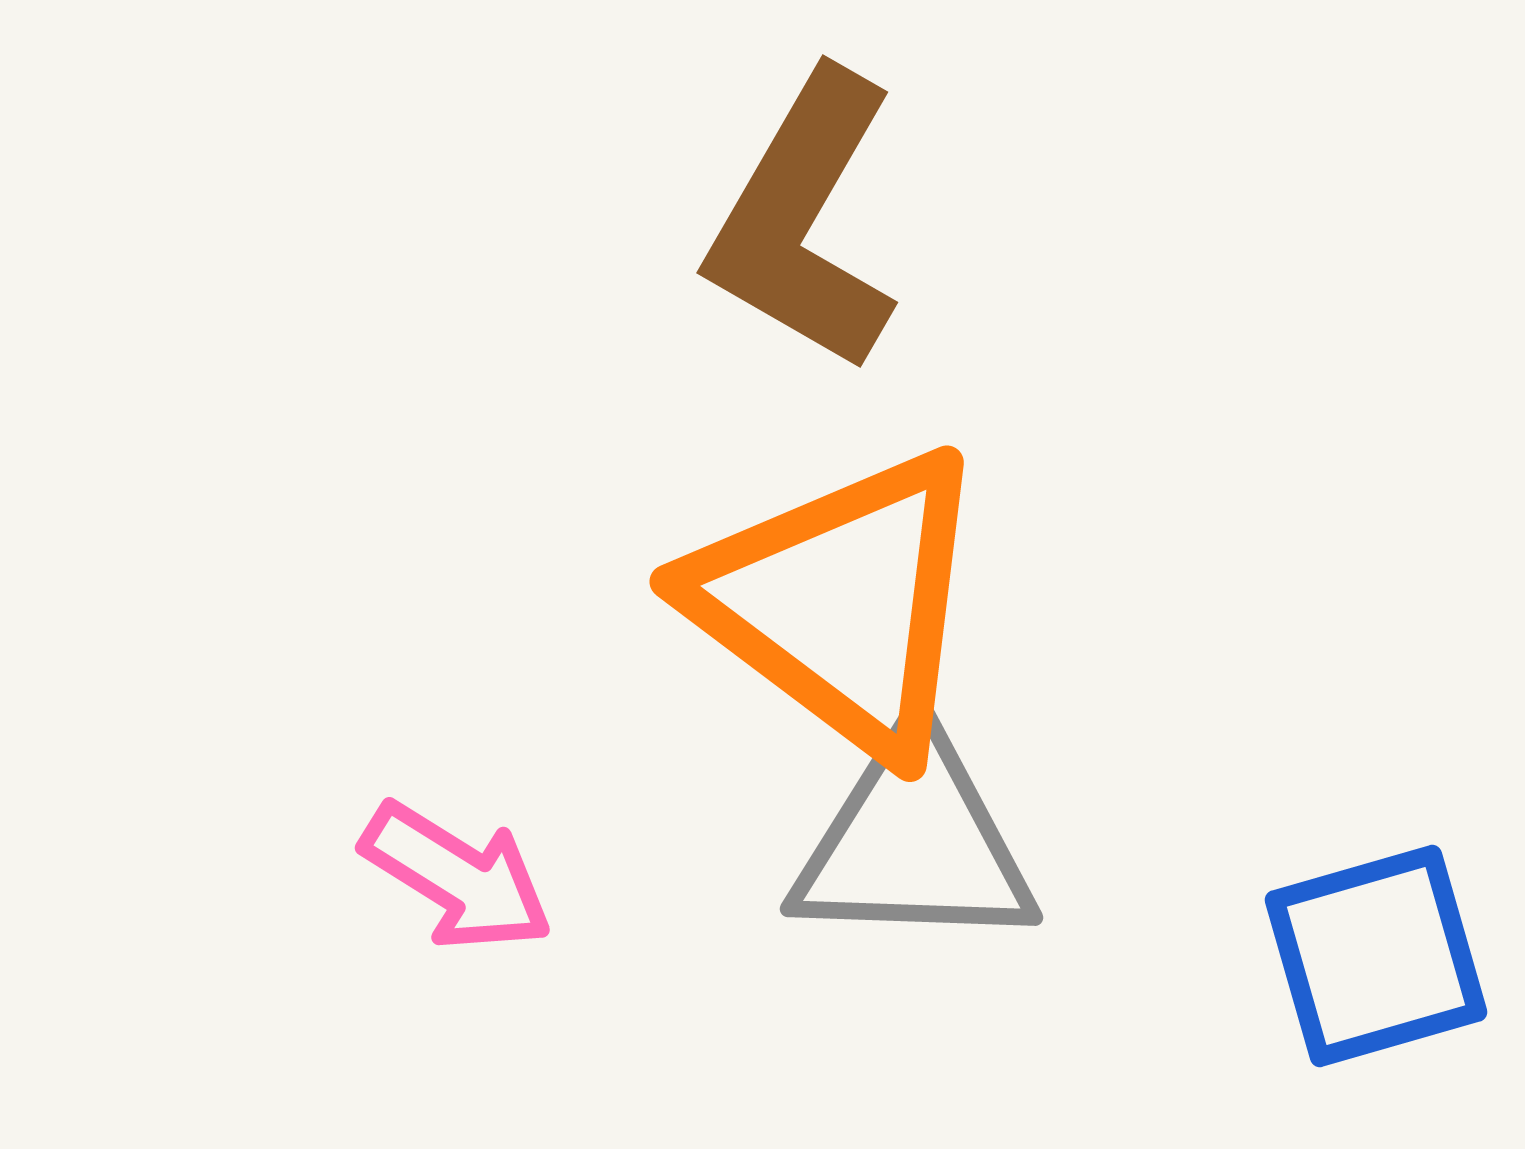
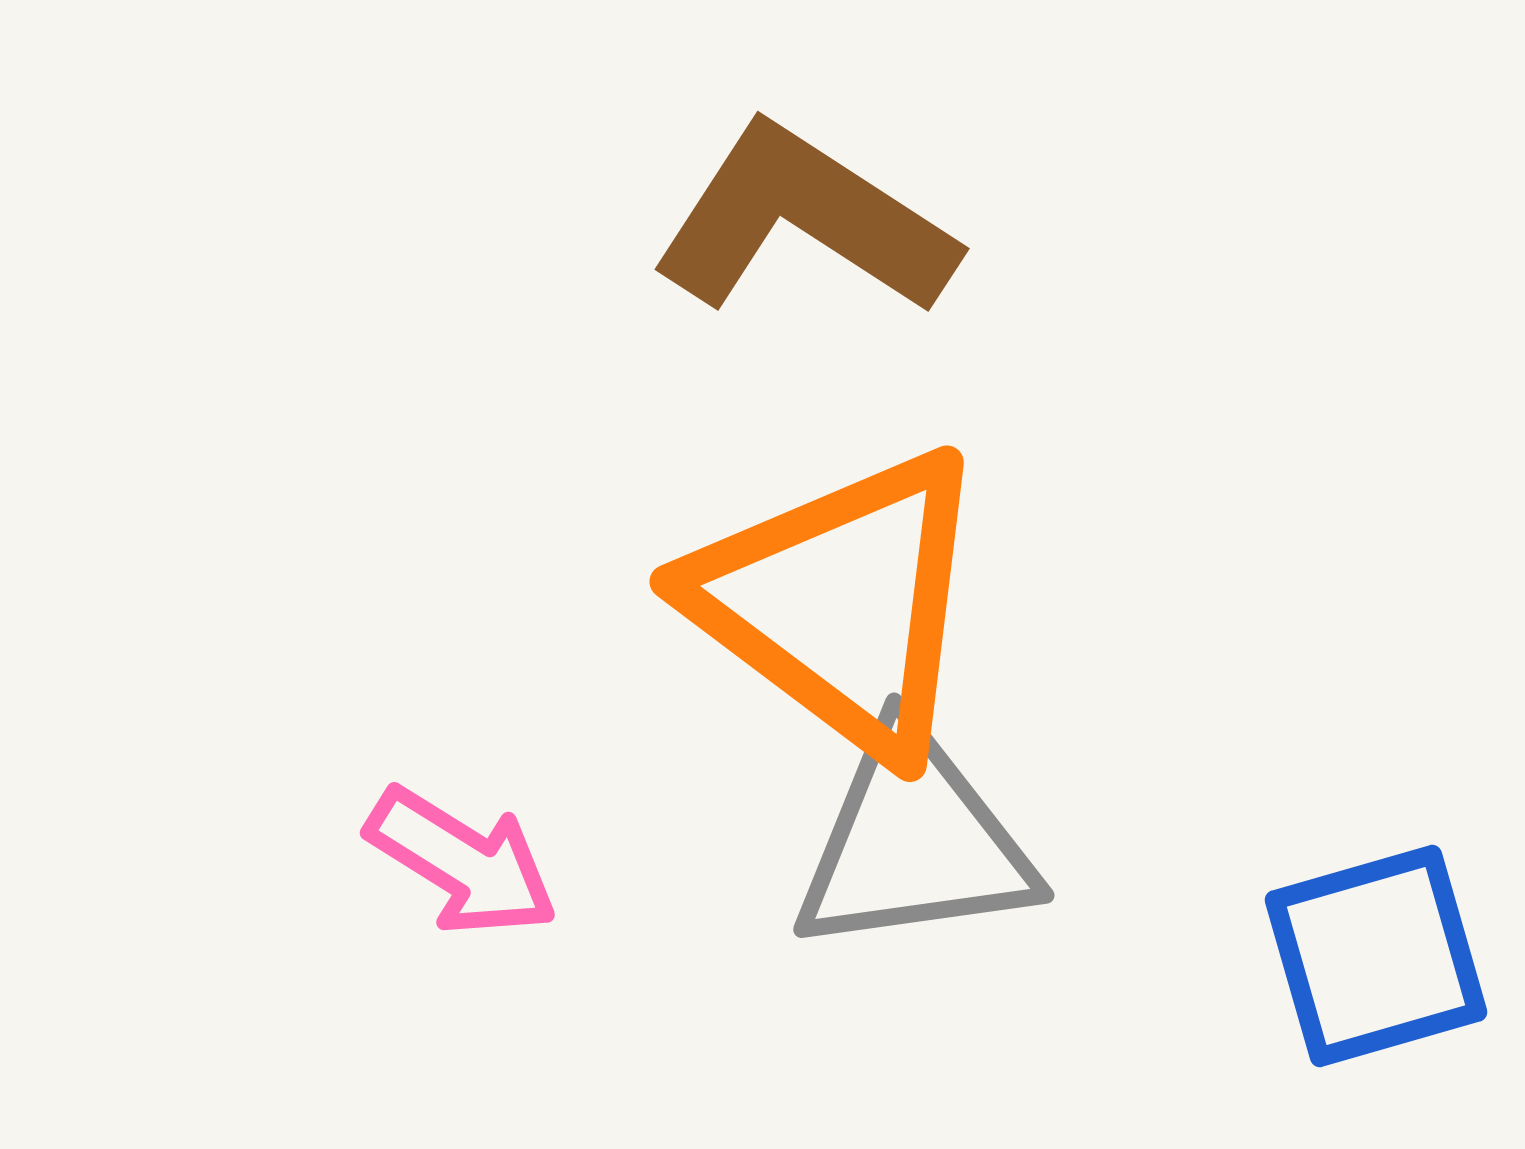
brown L-shape: rotated 93 degrees clockwise
gray triangle: rotated 10 degrees counterclockwise
pink arrow: moved 5 px right, 15 px up
